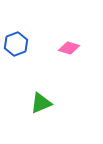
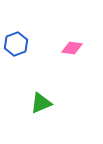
pink diamond: moved 3 px right; rotated 10 degrees counterclockwise
